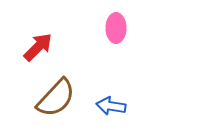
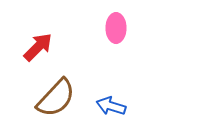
blue arrow: rotated 8 degrees clockwise
